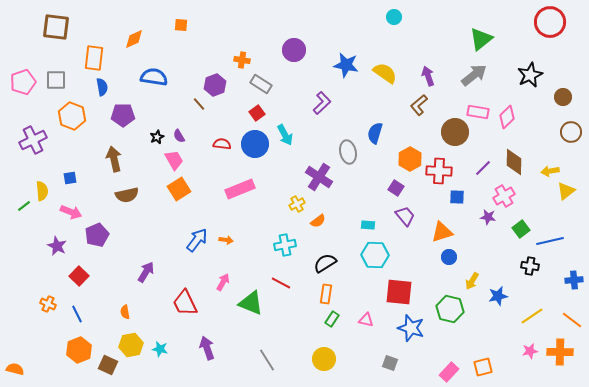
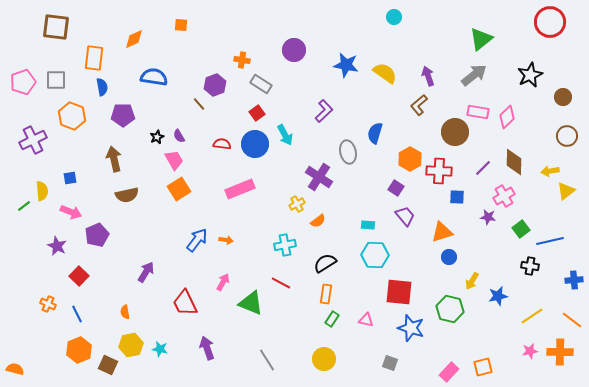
purple L-shape at (322, 103): moved 2 px right, 8 px down
brown circle at (571, 132): moved 4 px left, 4 px down
